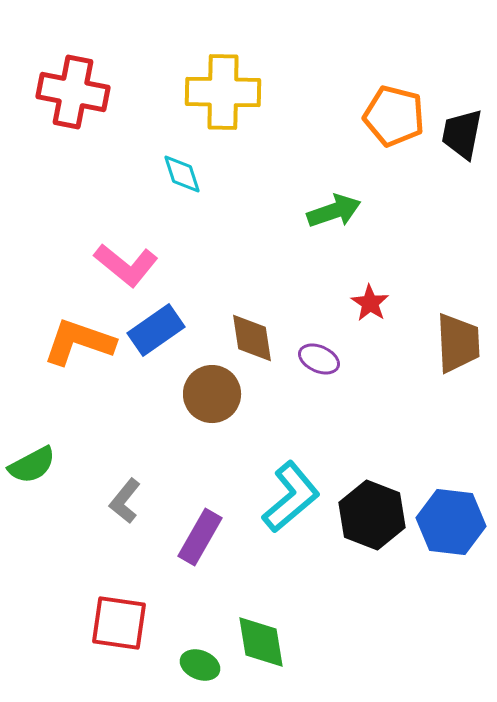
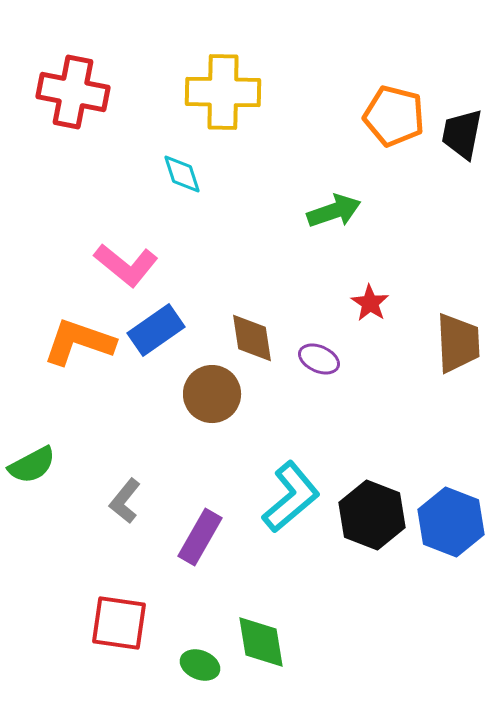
blue hexagon: rotated 14 degrees clockwise
